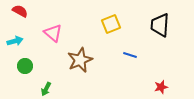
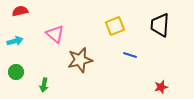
red semicircle: rotated 42 degrees counterclockwise
yellow square: moved 4 px right, 2 px down
pink triangle: moved 2 px right, 1 px down
brown star: rotated 10 degrees clockwise
green circle: moved 9 px left, 6 px down
green arrow: moved 2 px left, 4 px up; rotated 16 degrees counterclockwise
